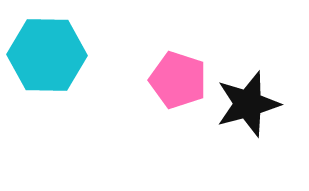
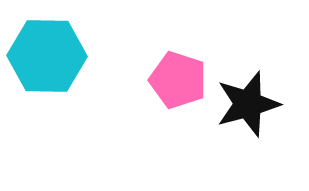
cyan hexagon: moved 1 px down
